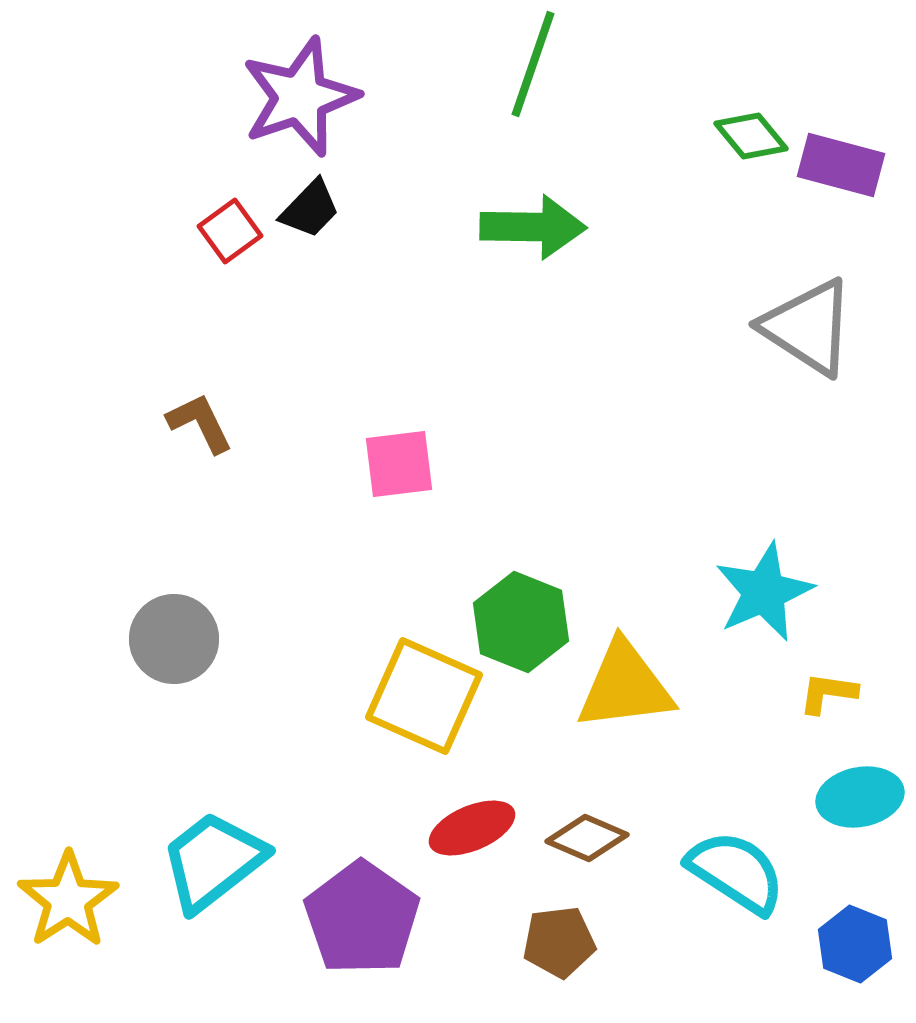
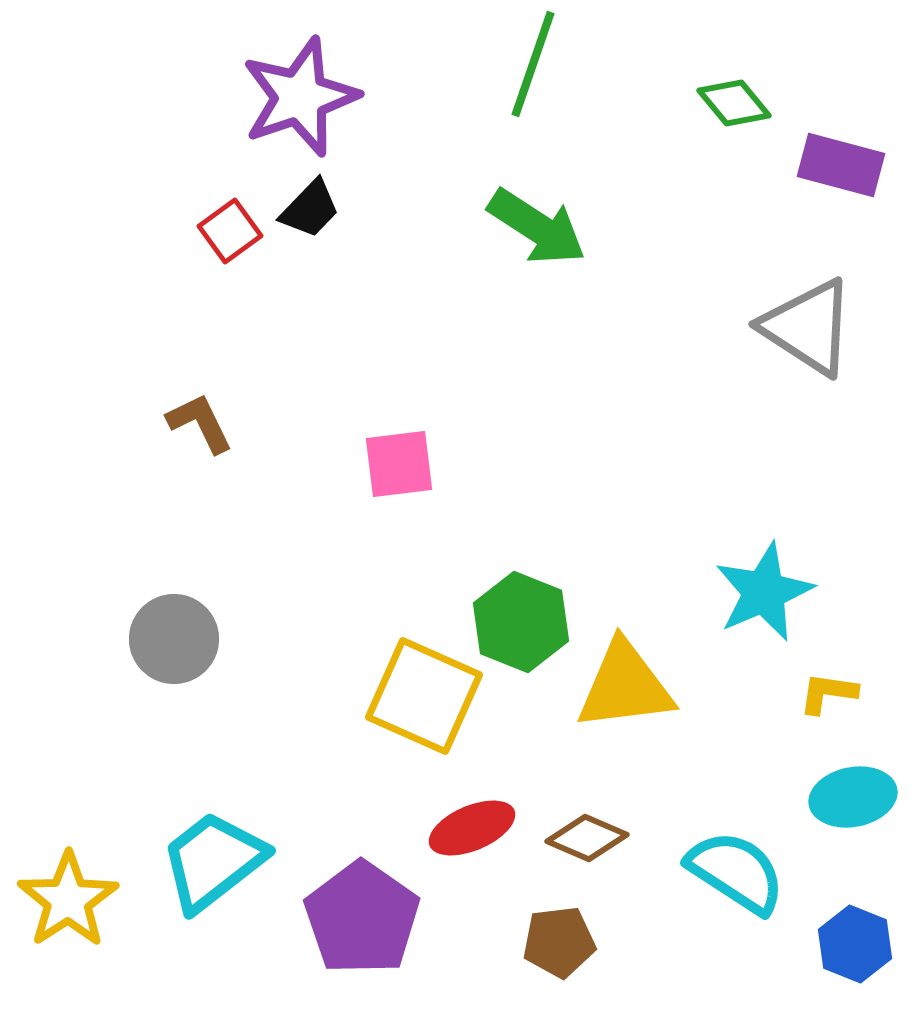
green diamond: moved 17 px left, 33 px up
green arrow: moved 4 px right; rotated 32 degrees clockwise
cyan ellipse: moved 7 px left
